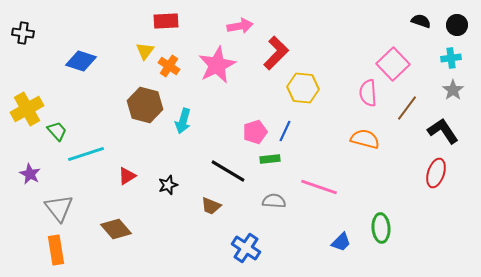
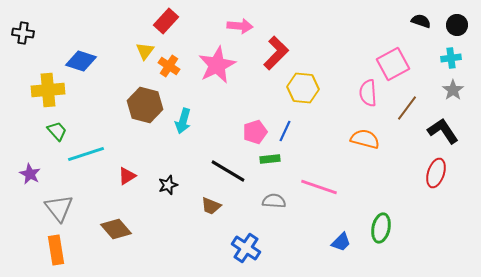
red rectangle: rotated 45 degrees counterclockwise
pink arrow: rotated 15 degrees clockwise
pink square: rotated 16 degrees clockwise
yellow cross: moved 21 px right, 19 px up; rotated 24 degrees clockwise
green ellipse: rotated 16 degrees clockwise
